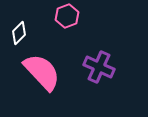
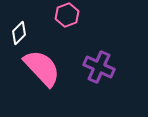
pink hexagon: moved 1 px up
pink semicircle: moved 4 px up
